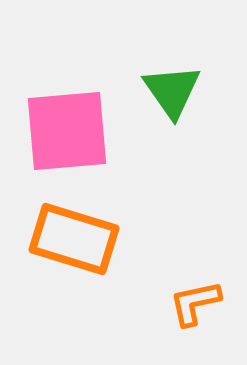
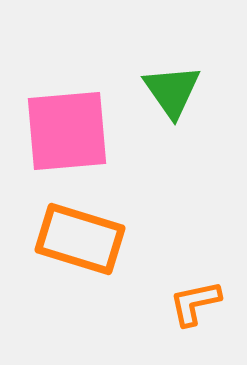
orange rectangle: moved 6 px right
